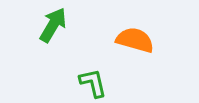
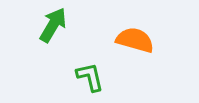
green L-shape: moved 3 px left, 6 px up
